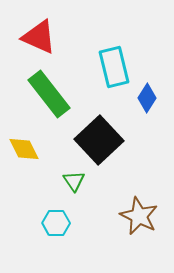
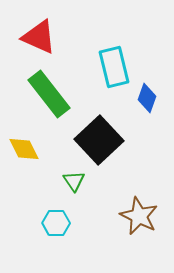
blue diamond: rotated 12 degrees counterclockwise
